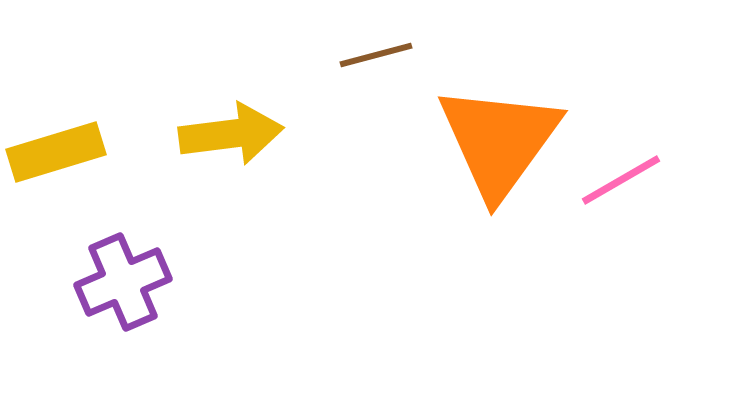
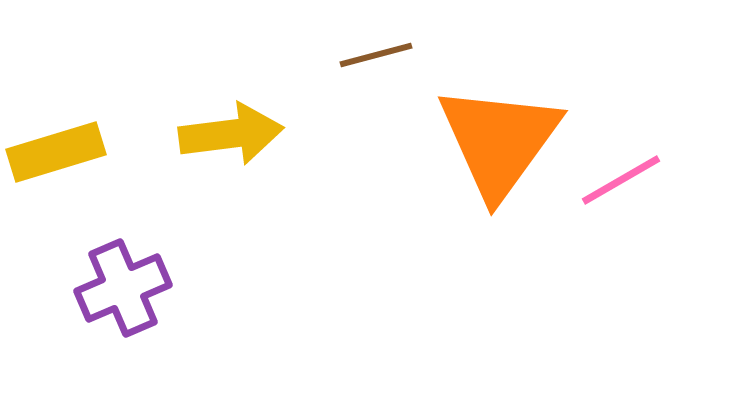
purple cross: moved 6 px down
